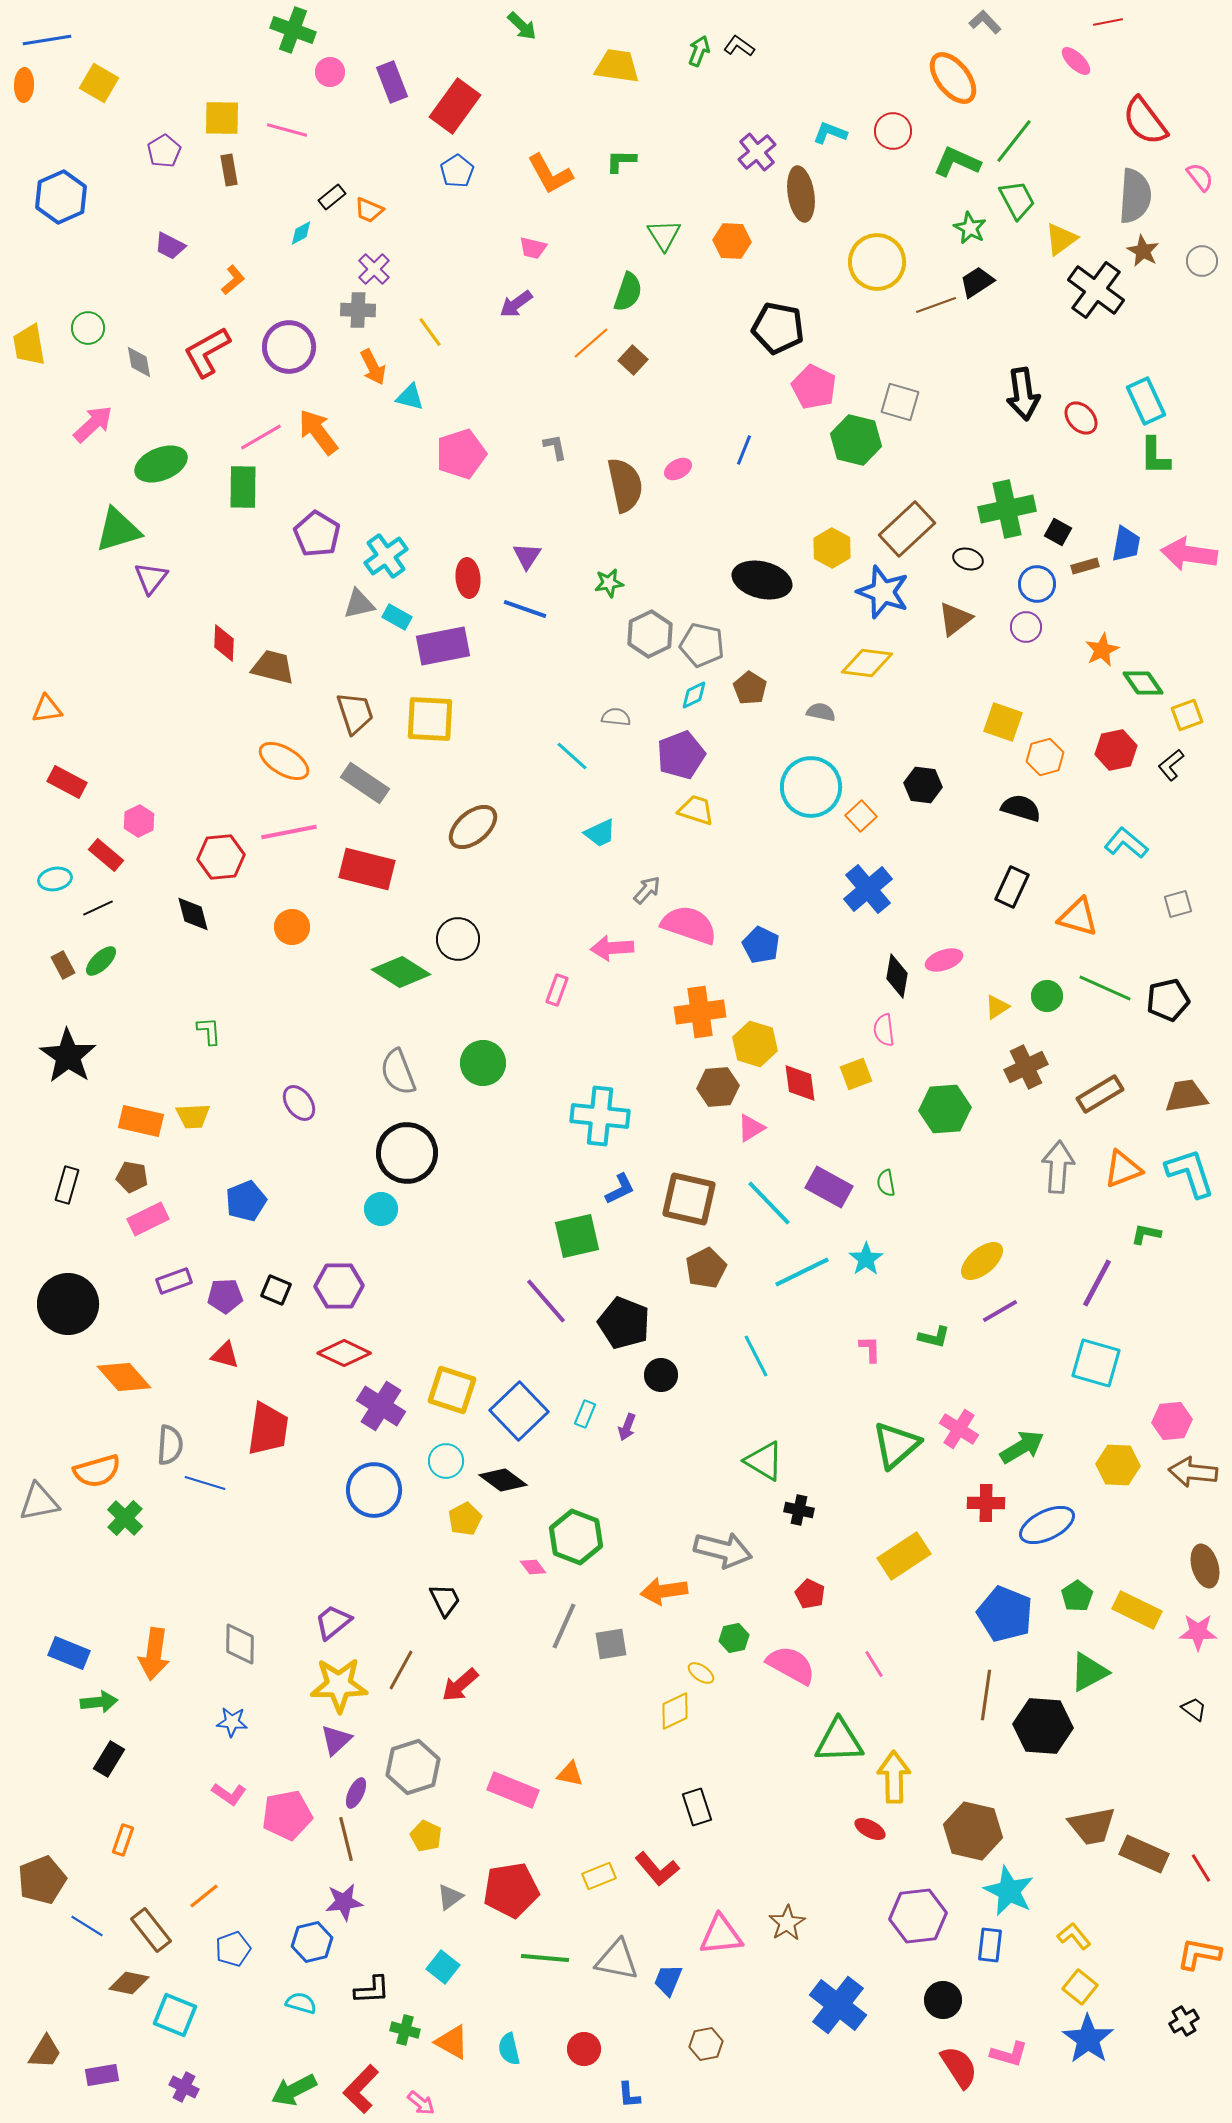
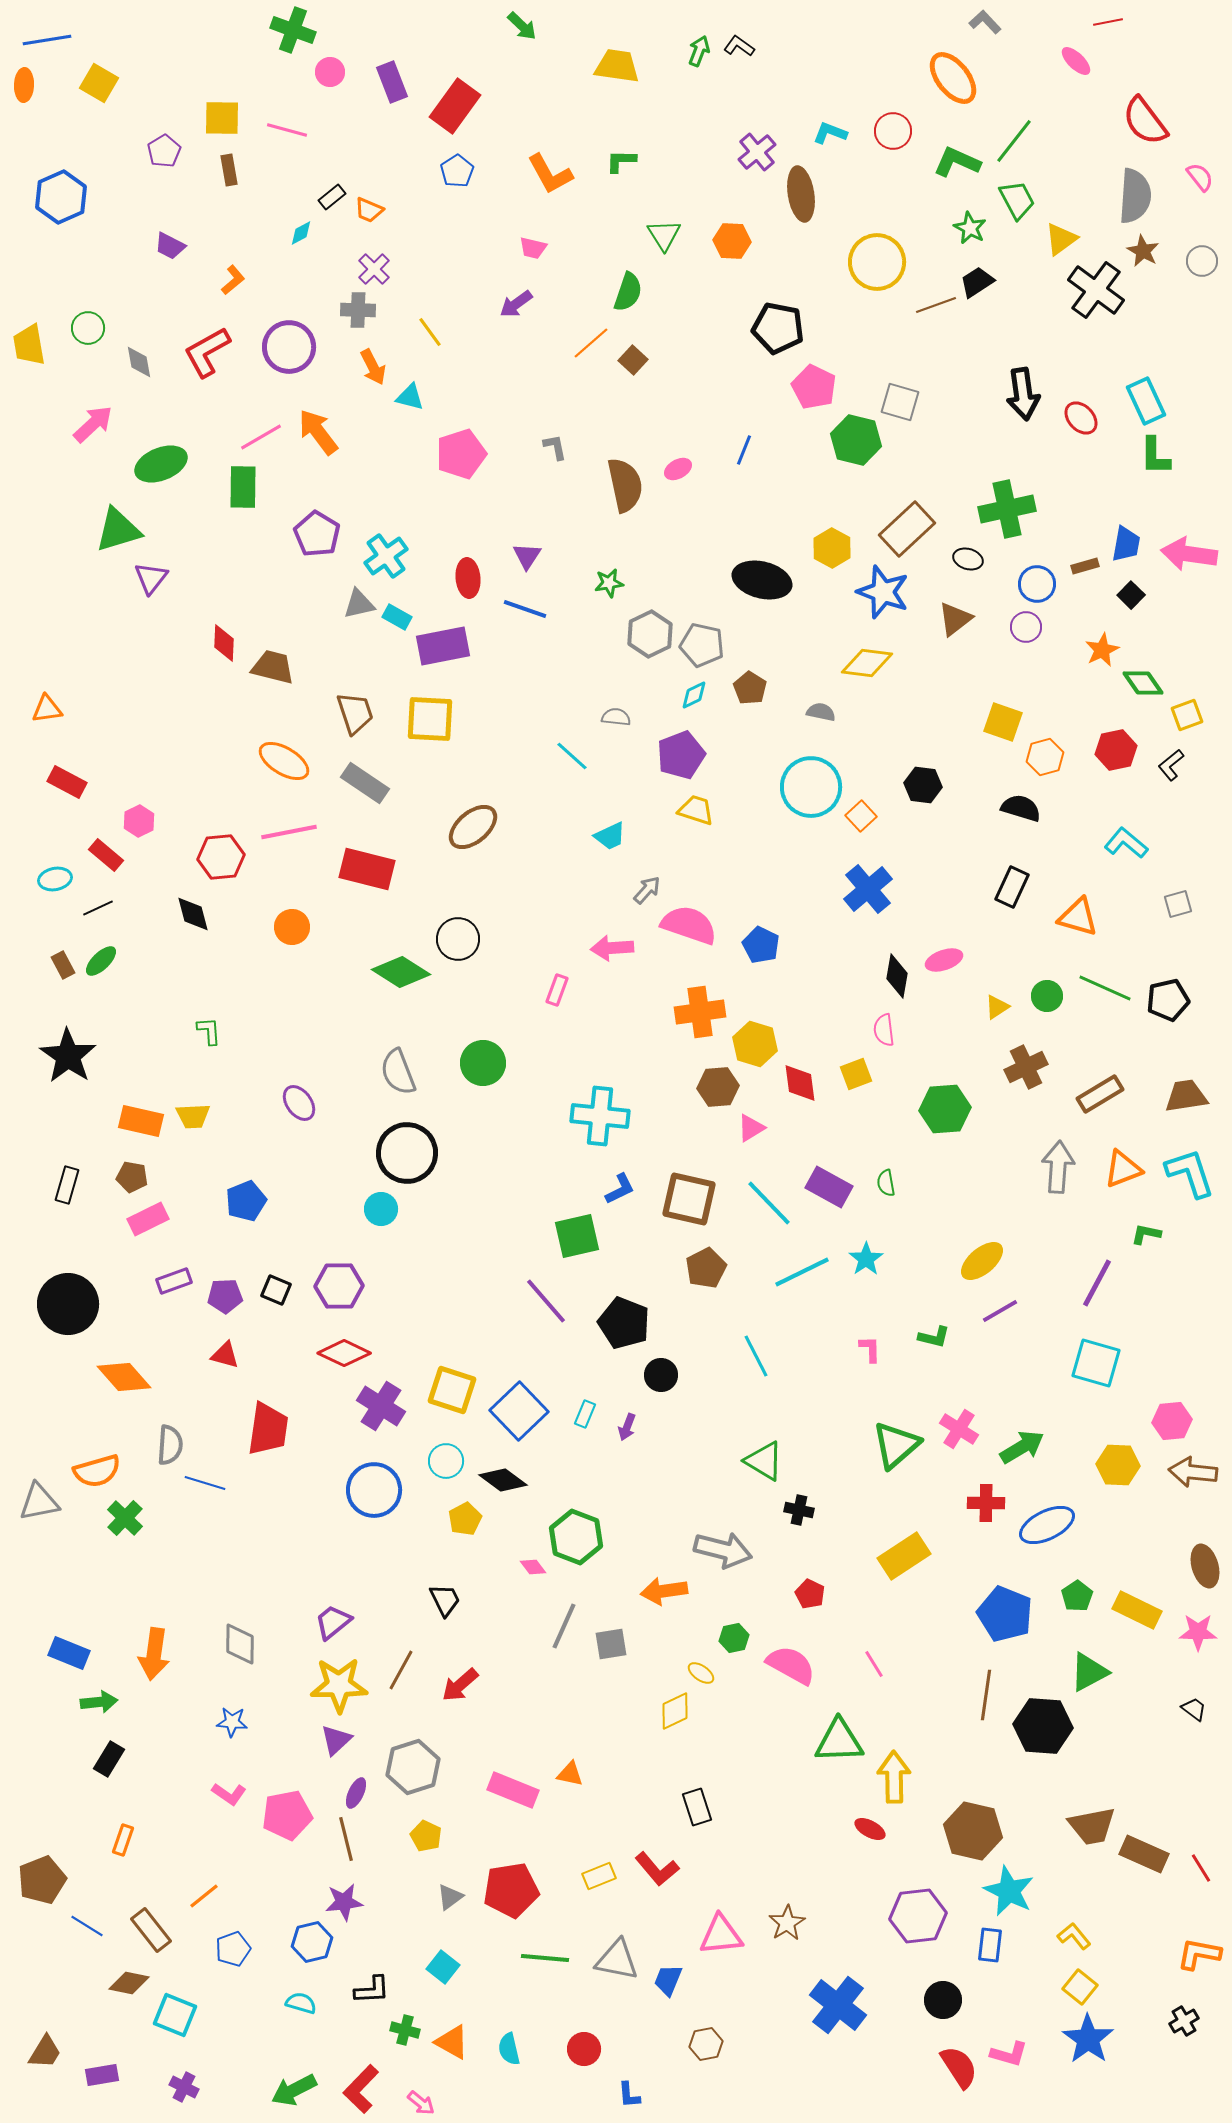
black square at (1058, 532): moved 73 px right, 63 px down; rotated 16 degrees clockwise
cyan trapezoid at (600, 833): moved 10 px right, 3 px down
